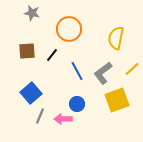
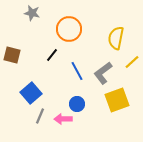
brown square: moved 15 px left, 4 px down; rotated 18 degrees clockwise
yellow line: moved 7 px up
